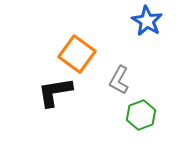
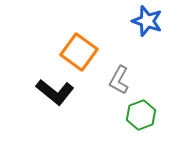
blue star: rotated 12 degrees counterclockwise
orange square: moved 2 px right, 2 px up
black L-shape: rotated 132 degrees counterclockwise
